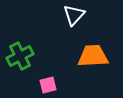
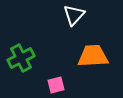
green cross: moved 1 px right, 2 px down
pink square: moved 8 px right
